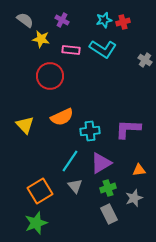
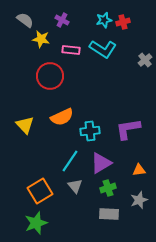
gray cross: rotated 16 degrees clockwise
purple L-shape: rotated 12 degrees counterclockwise
gray star: moved 5 px right, 2 px down
gray rectangle: rotated 60 degrees counterclockwise
